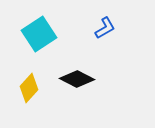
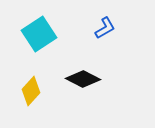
black diamond: moved 6 px right
yellow diamond: moved 2 px right, 3 px down
